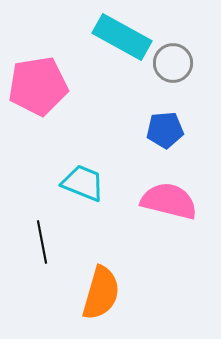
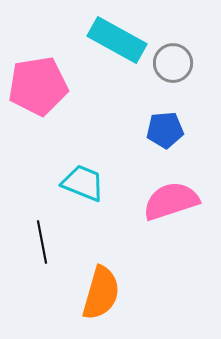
cyan rectangle: moved 5 px left, 3 px down
pink semicircle: moved 2 px right; rotated 32 degrees counterclockwise
